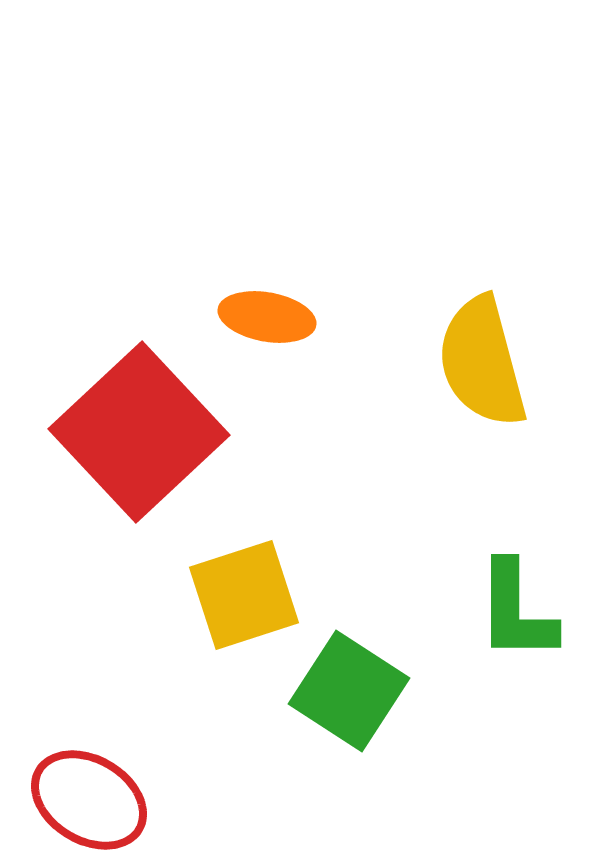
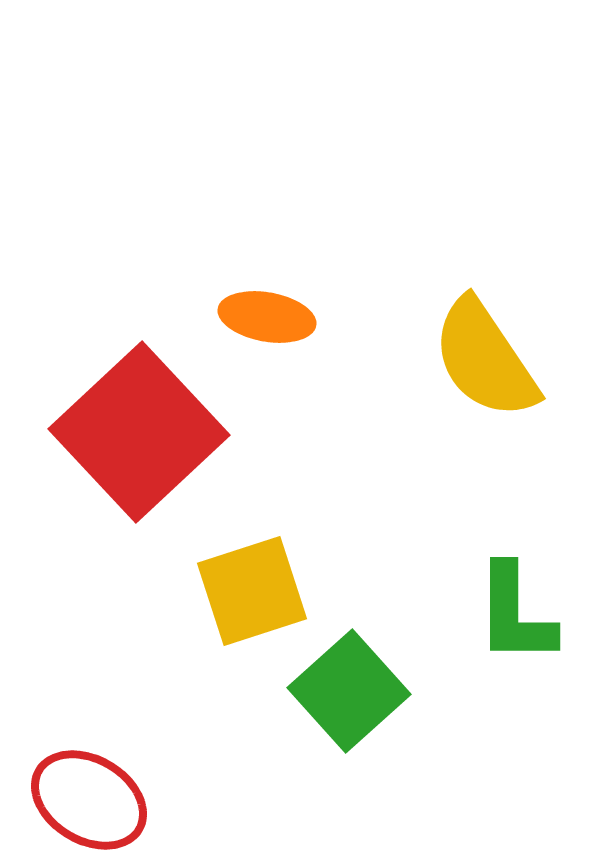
yellow semicircle: moved 3 px right, 3 px up; rotated 19 degrees counterclockwise
yellow square: moved 8 px right, 4 px up
green L-shape: moved 1 px left, 3 px down
green square: rotated 15 degrees clockwise
